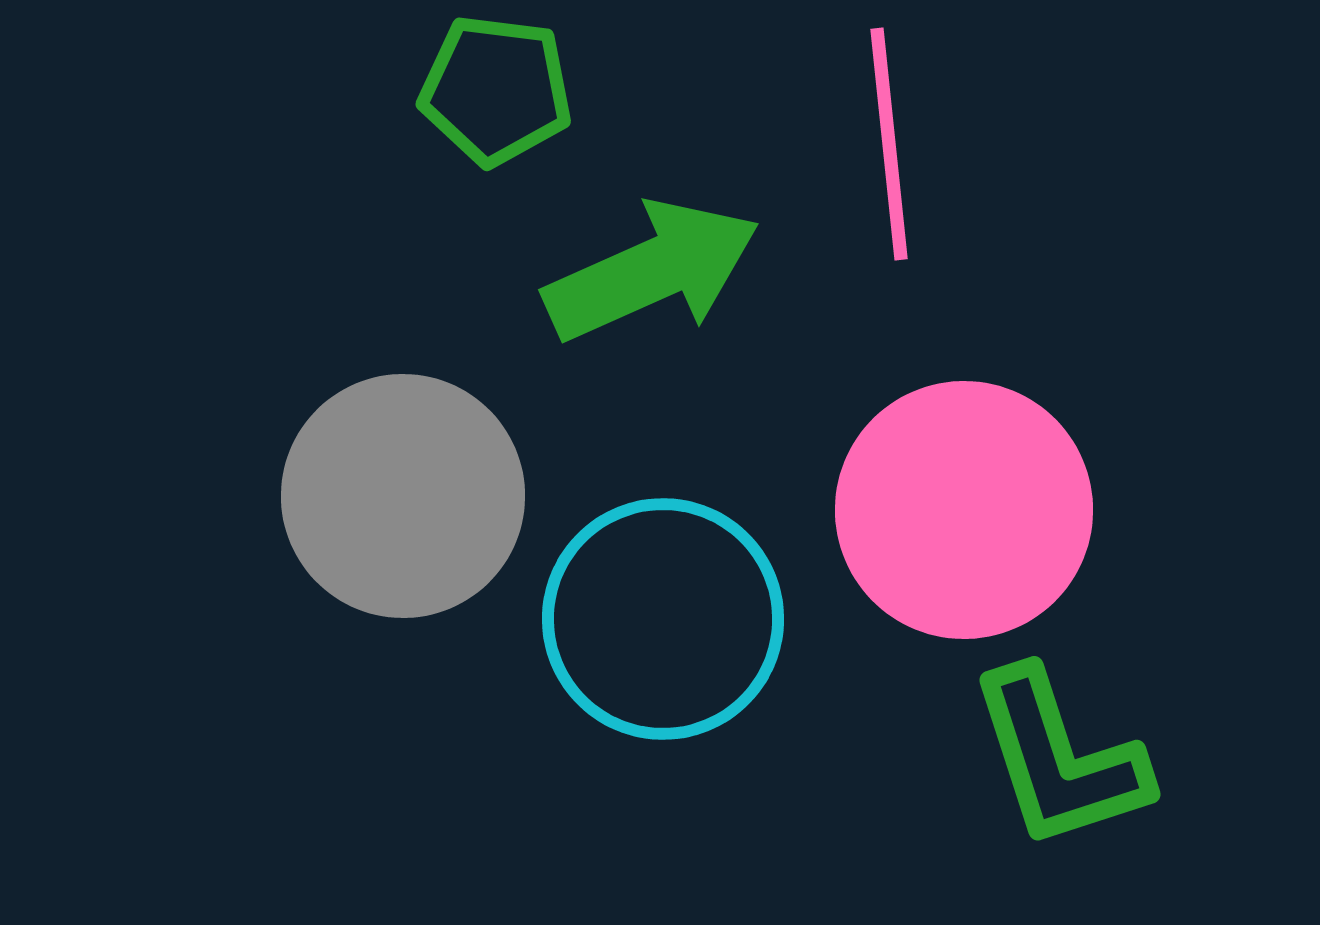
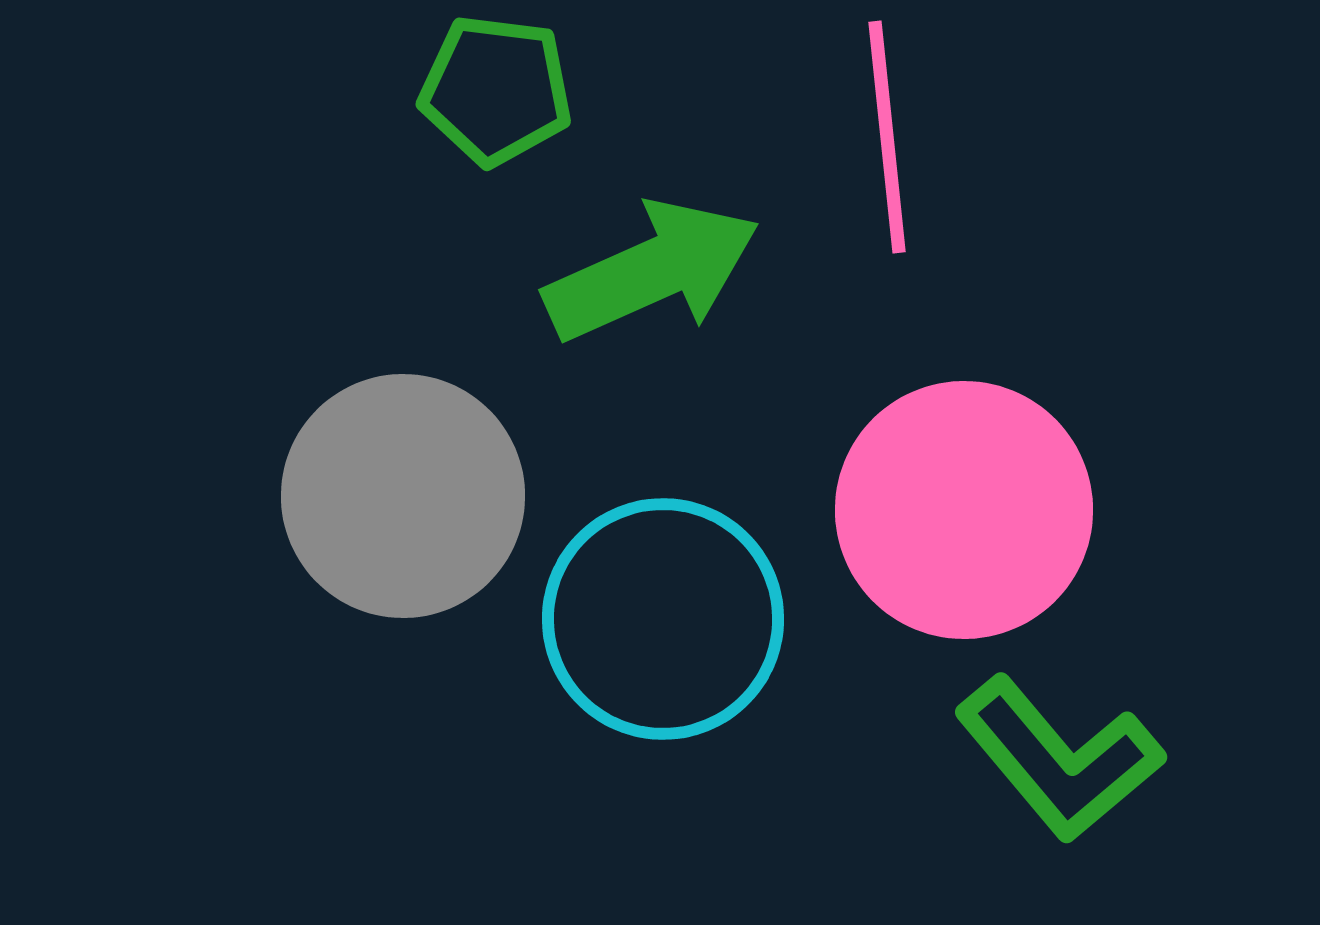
pink line: moved 2 px left, 7 px up
green L-shape: rotated 22 degrees counterclockwise
